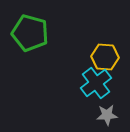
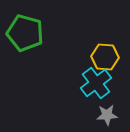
green pentagon: moved 5 px left
